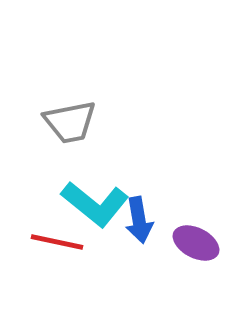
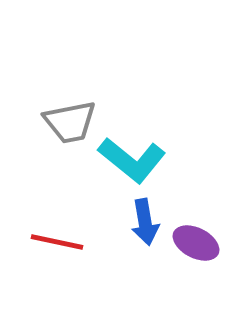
cyan L-shape: moved 37 px right, 44 px up
blue arrow: moved 6 px right, 2 px down
